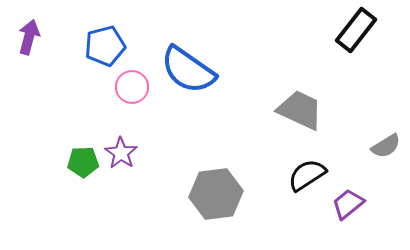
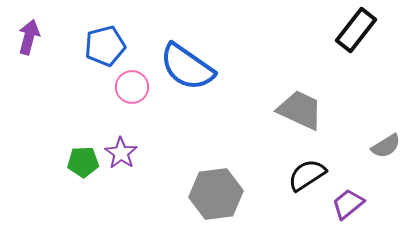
blue semicircle: moved 1 px left, 3 px up
